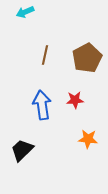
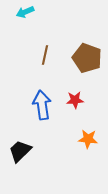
brown pentagon: rotated 24 degrees counterclockwise
black trapezoid: moved 2 px left, 1 px down
